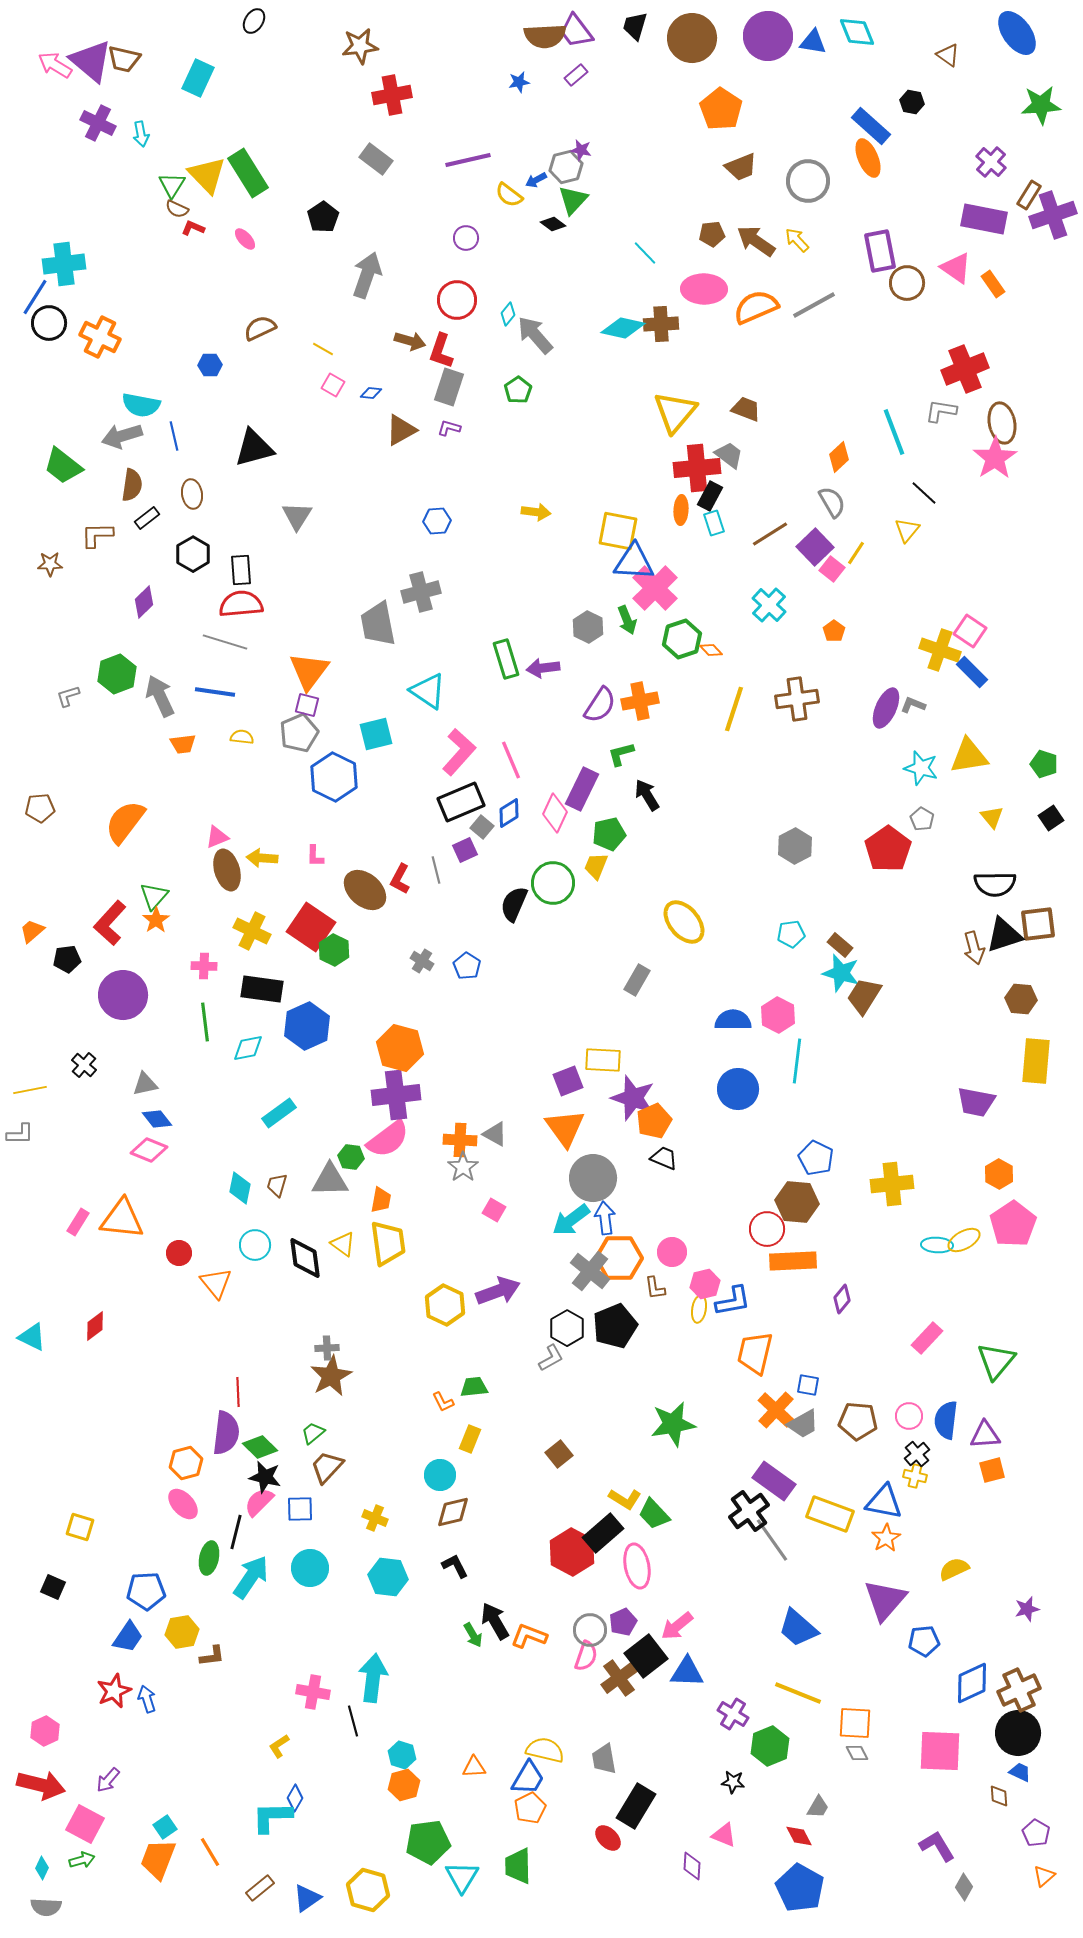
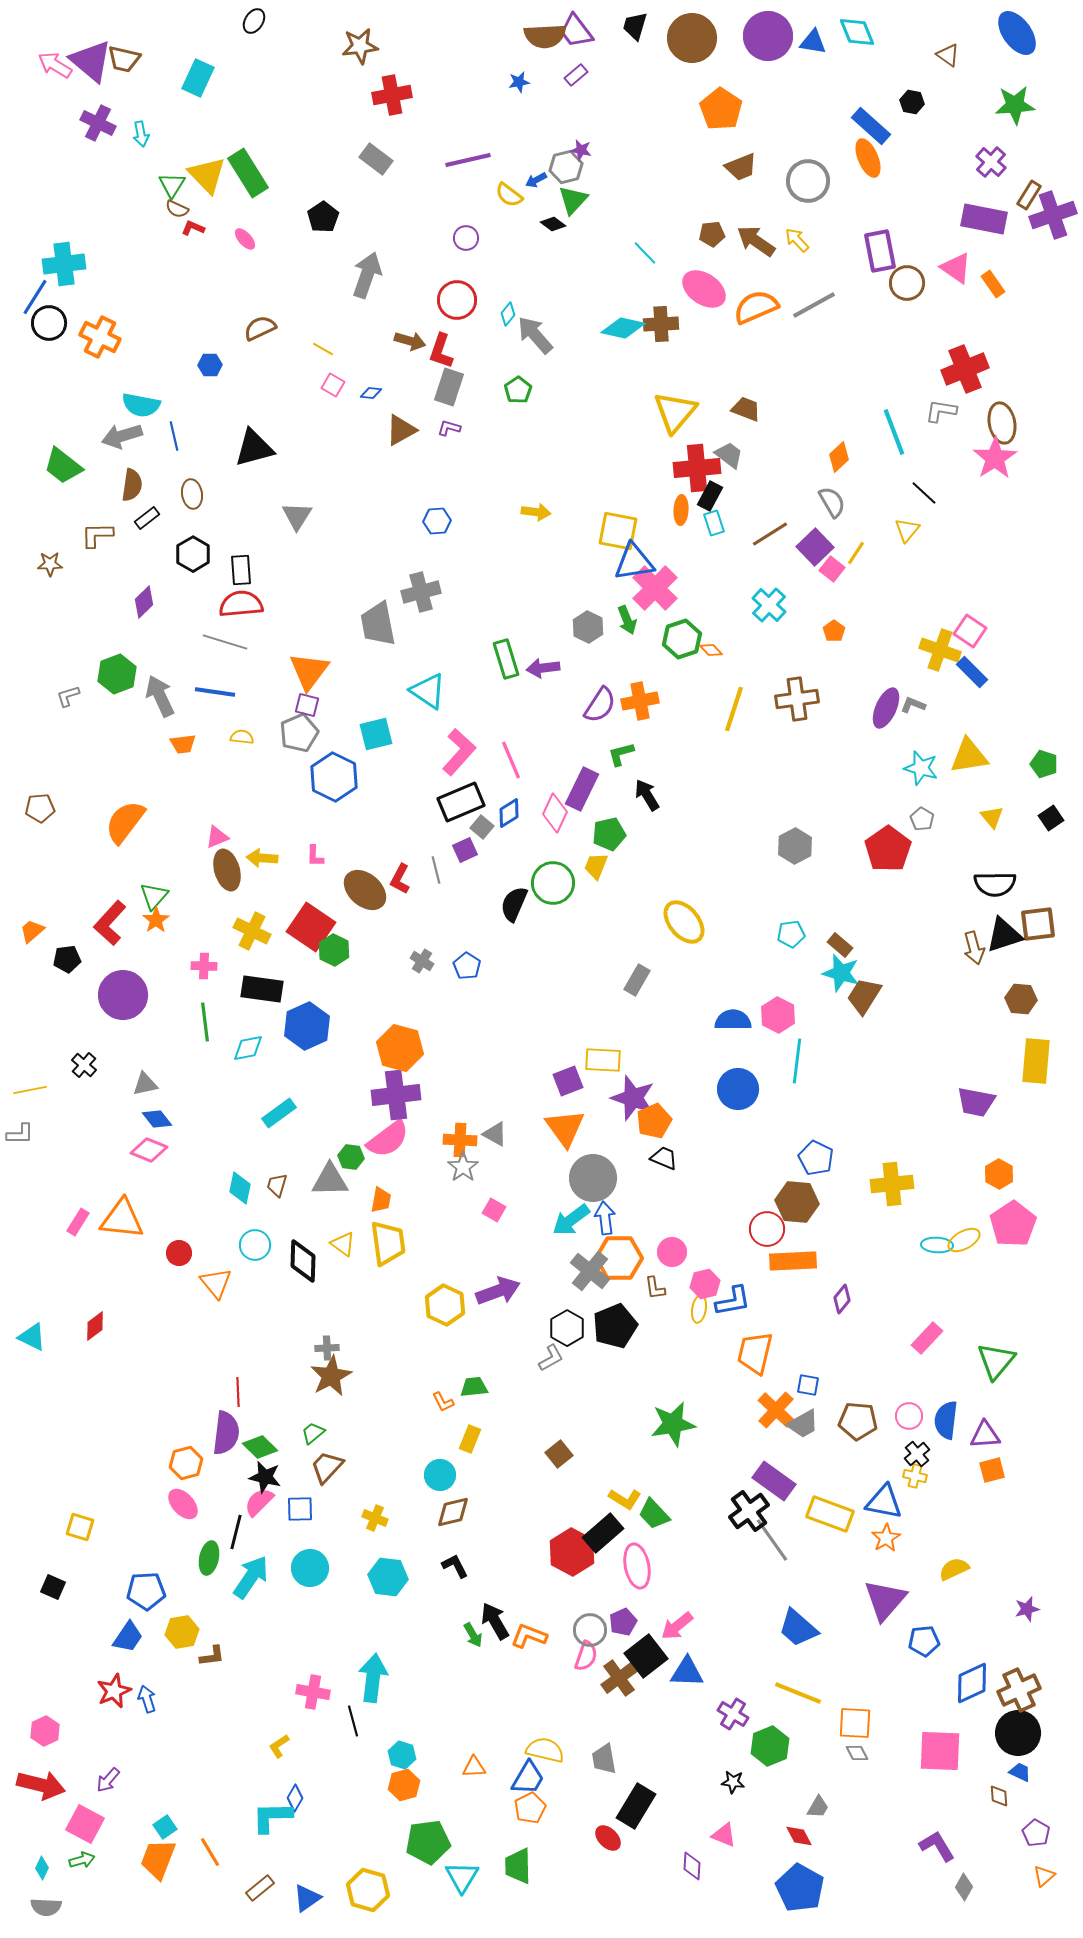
green star at (1041, 105): moved 26 px left
pink ellipse at (704, 289): rotated 33 degrees clockwise
blue triangle at (634, 562): rotated 12 degrees counterclockwise
black diamond at (305, 1258): moved 2 px left, 3 px down; rotated 9 degrees clockwise
